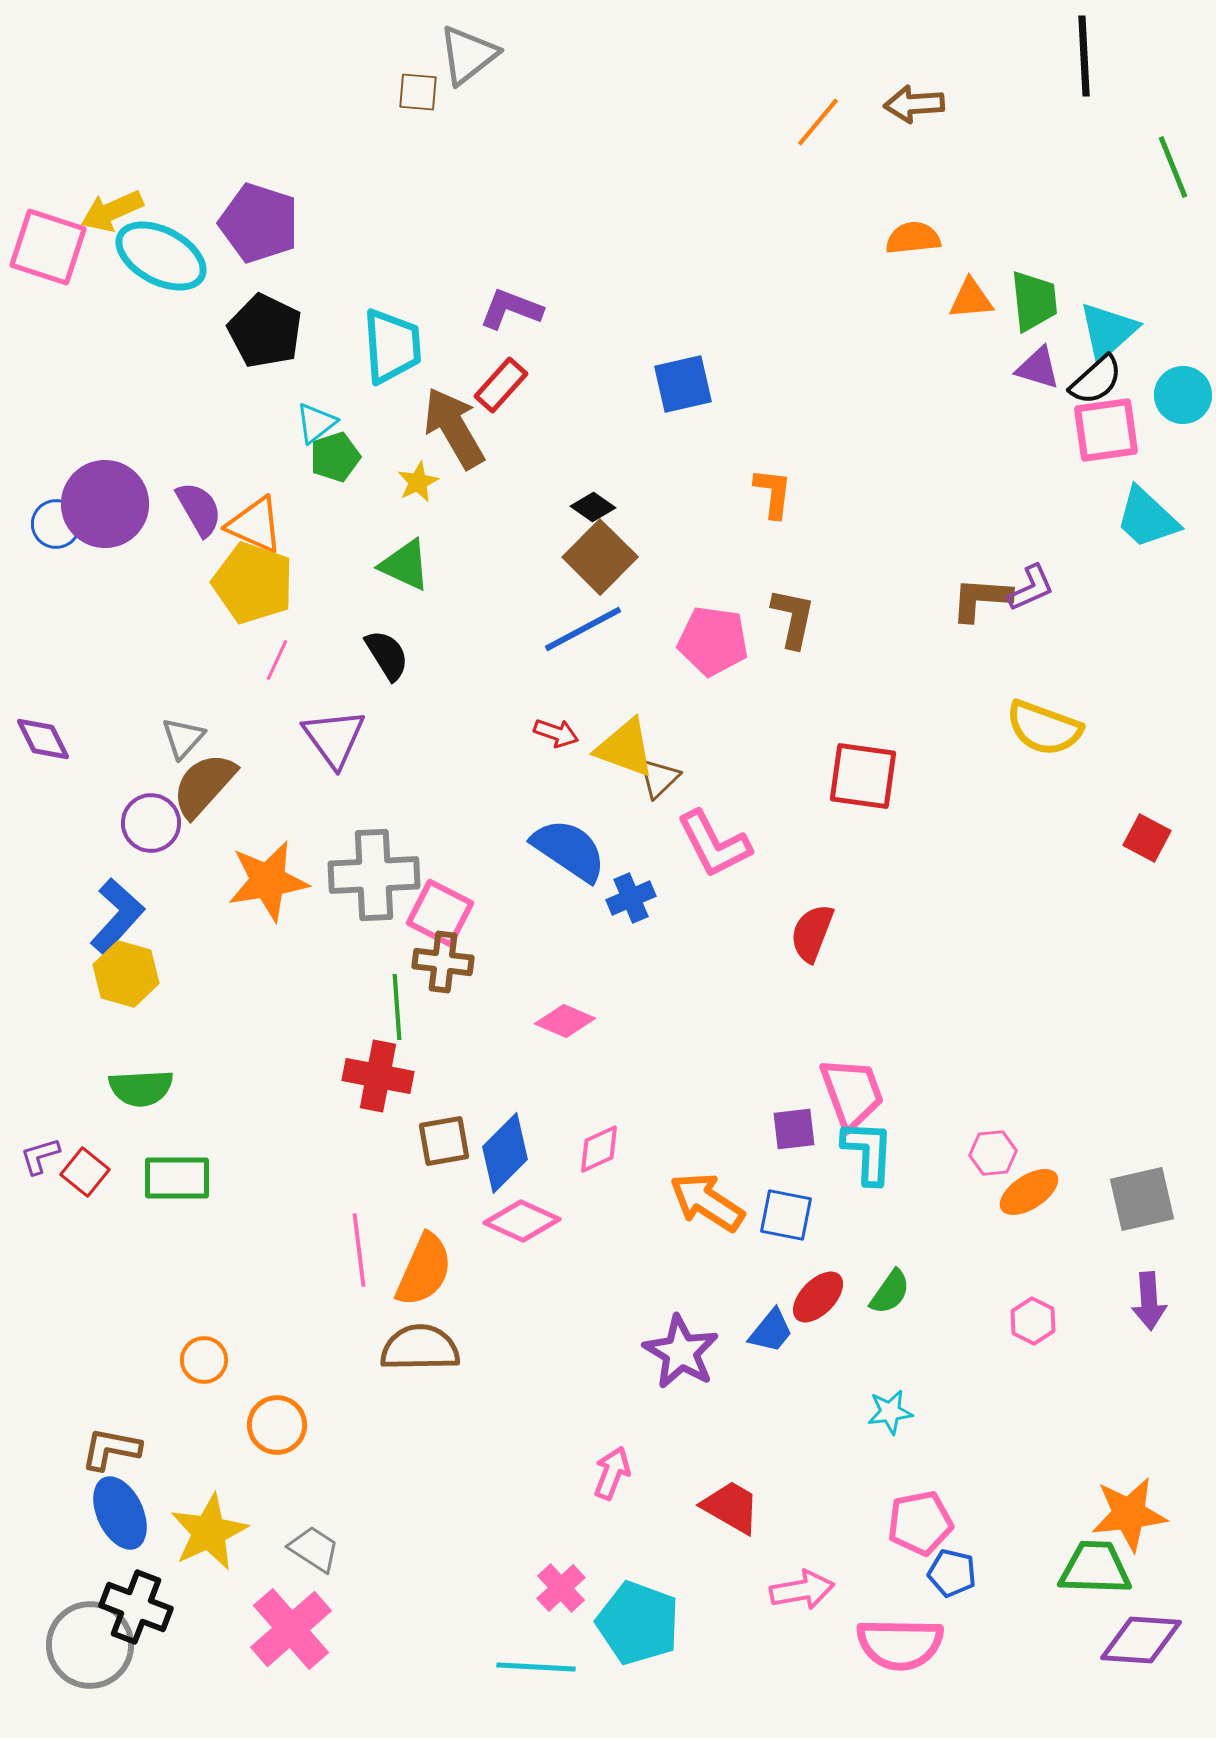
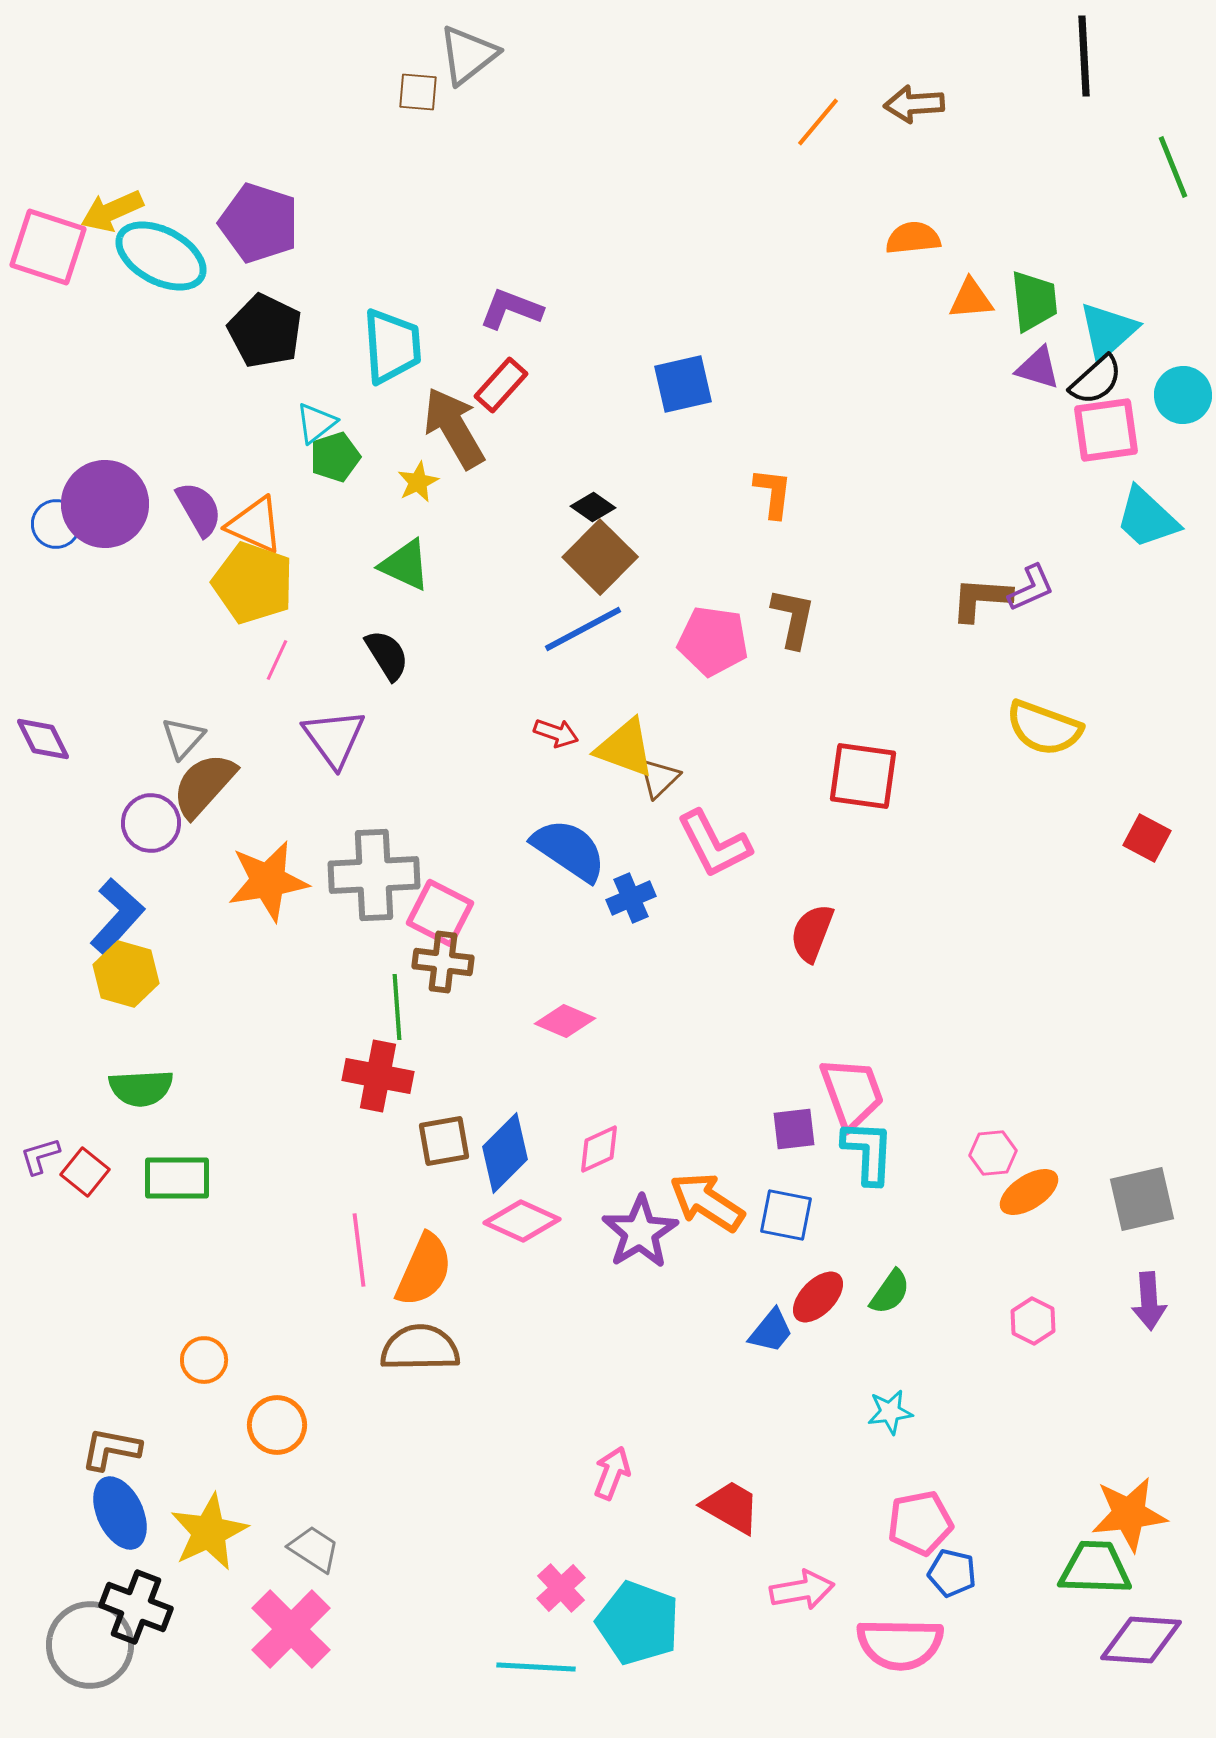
purple star at (681, 1352): moved 41 px left, 120 px up; rotated 10 degrees clockwise
pink cross at (291, 1629): rotated 4 degrees counterclockwise
